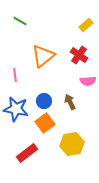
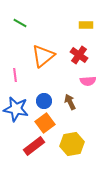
green line: moved 2 px down
yellow rectangle: rotated 40 degrees clockwise
red rectangle: moved 7 px right, 7 px up
